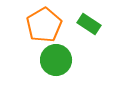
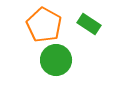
orange pentagon: rotated 12 degrees counterclockwise
